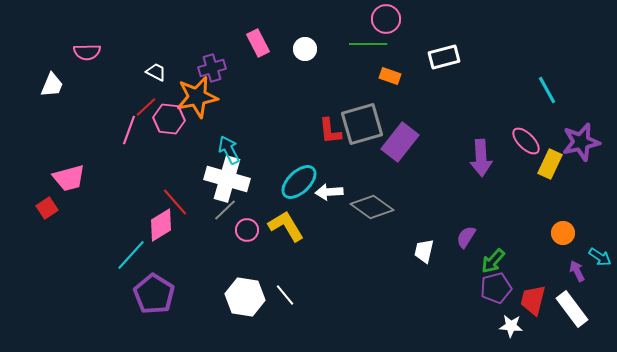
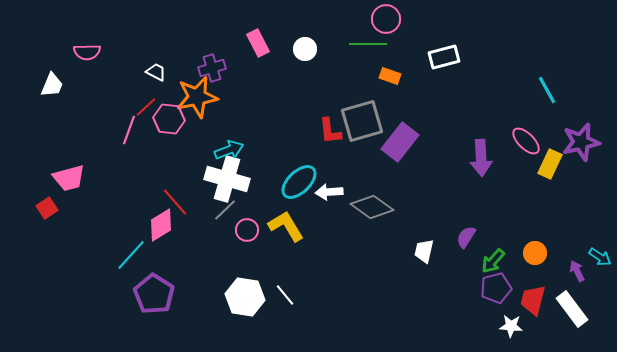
gray square at (362, 124): moved 3 px up
cyan arrow at (229, 150): rotated 96 degrees clockwise
orange circle at (563, 233): moved 28 px left, 20 px down
